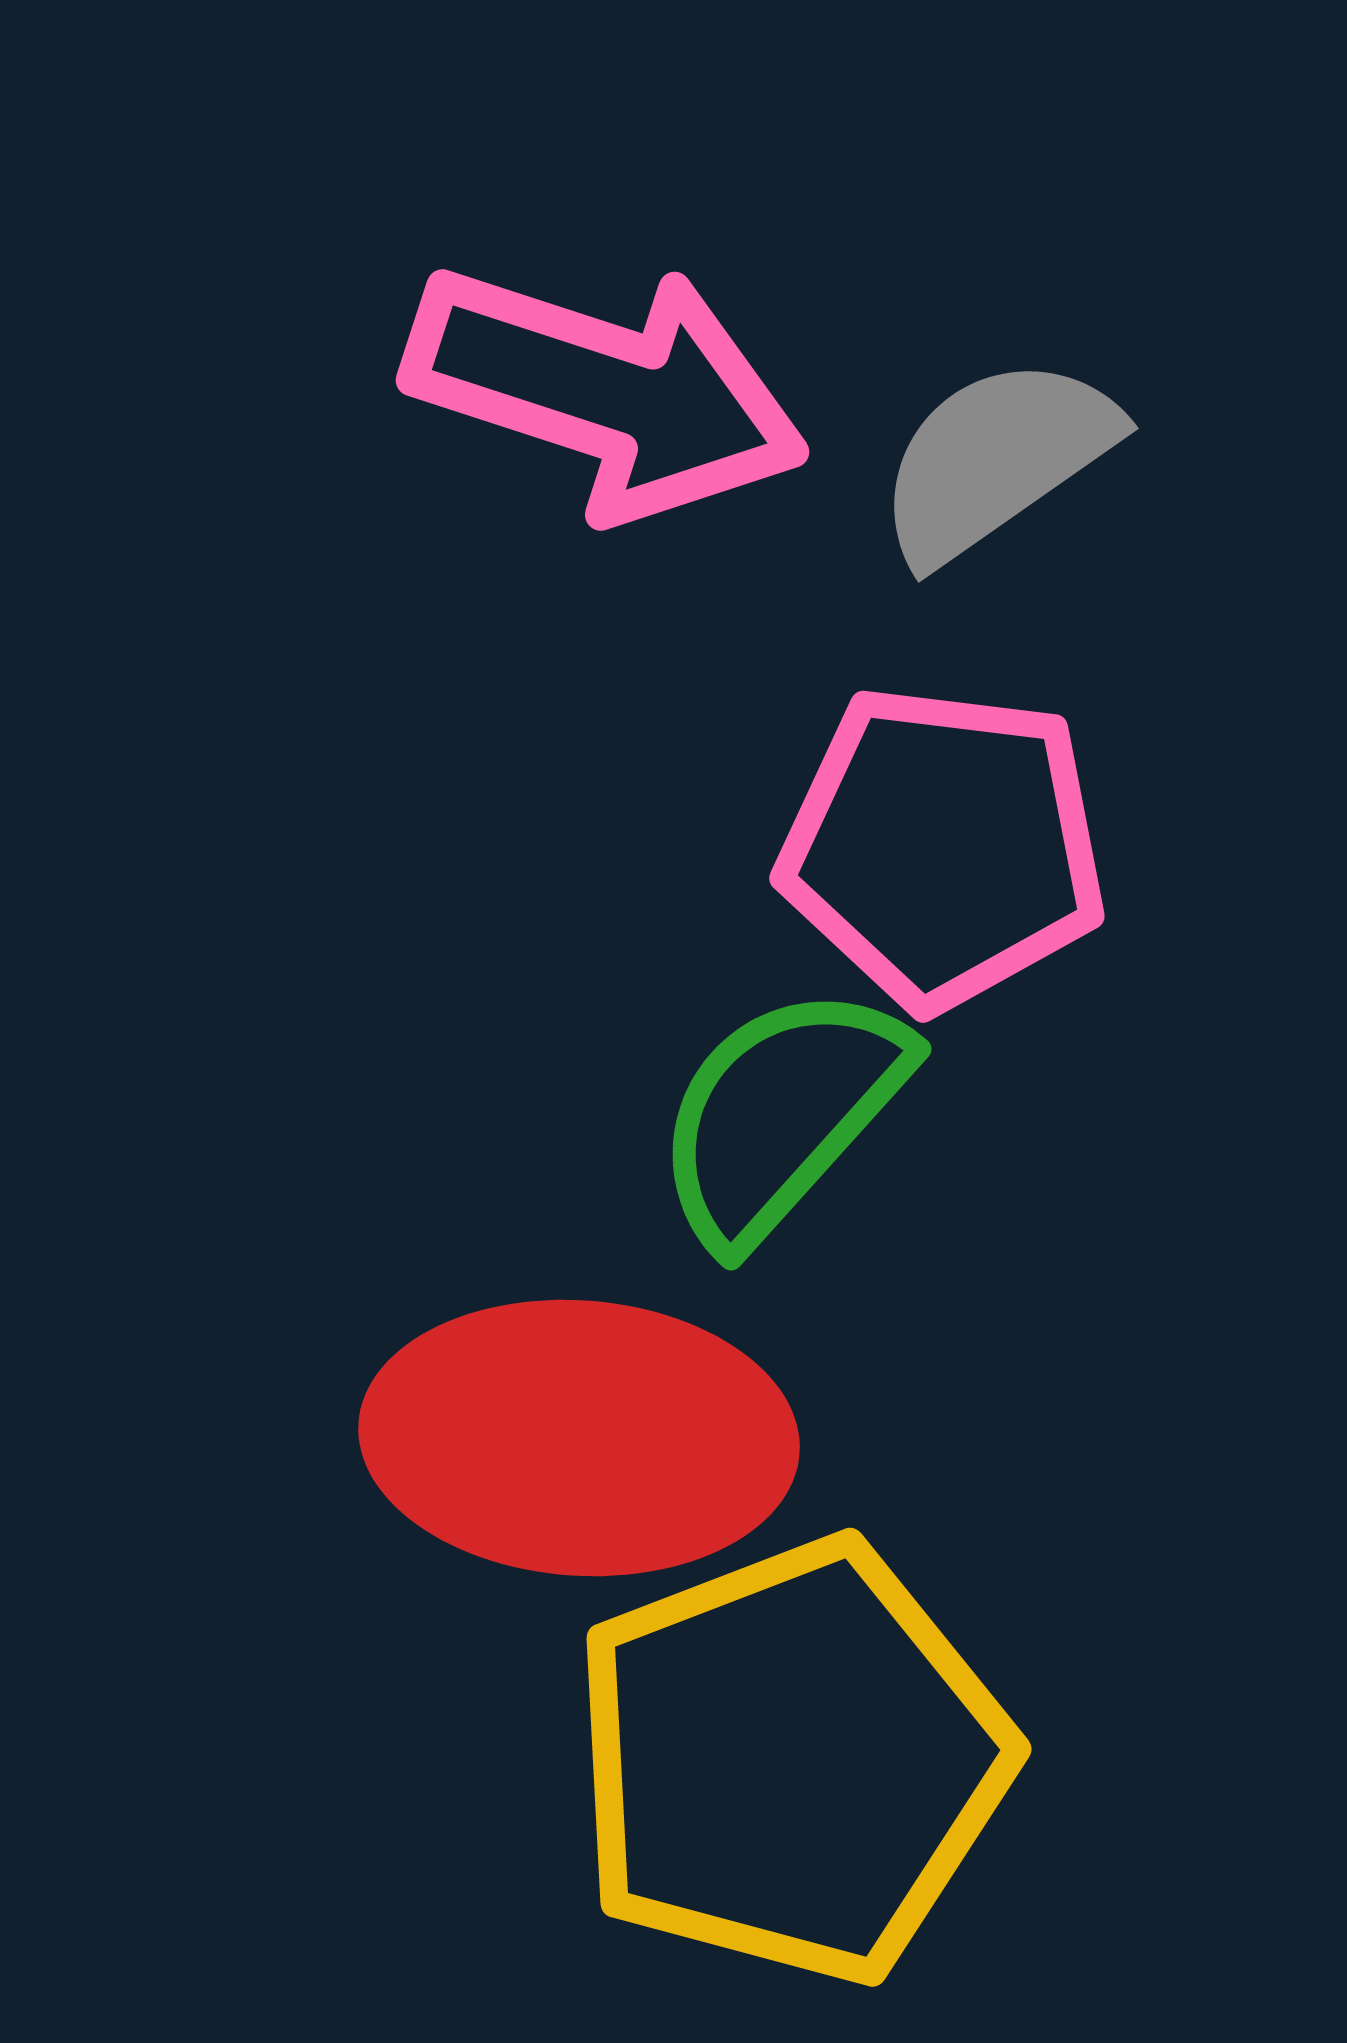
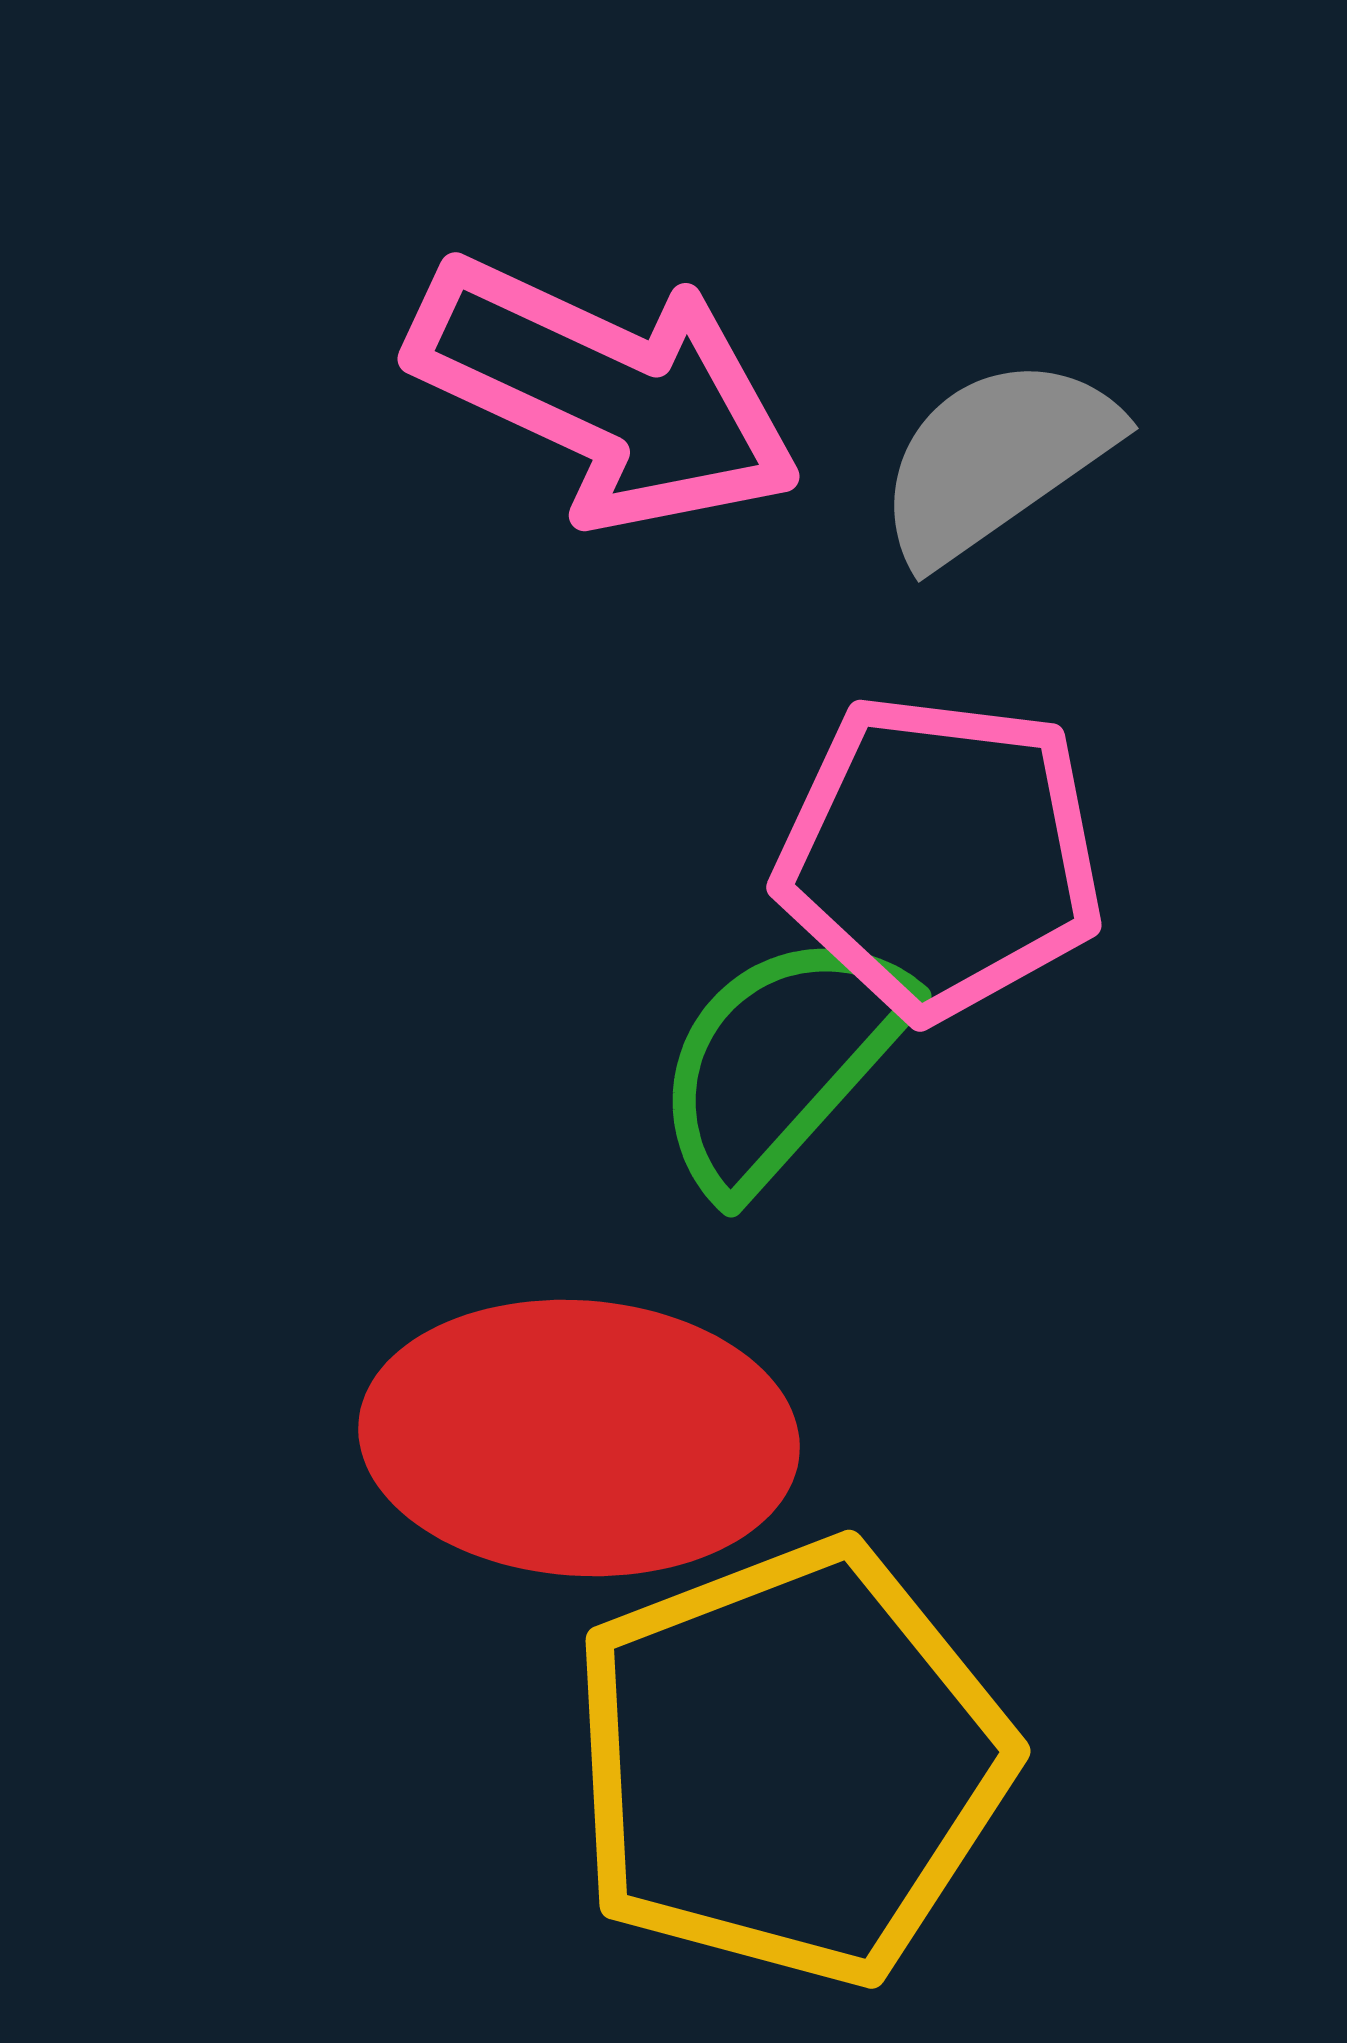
pink arrow: moved 1 px left, 2 px down; rotated 7 degrees clockwise
pink pentagon: moved 3 px left, 9 px down
green semicircle: moved 53 px up
yellow pentagon: moved 1 px left, 2 px down
